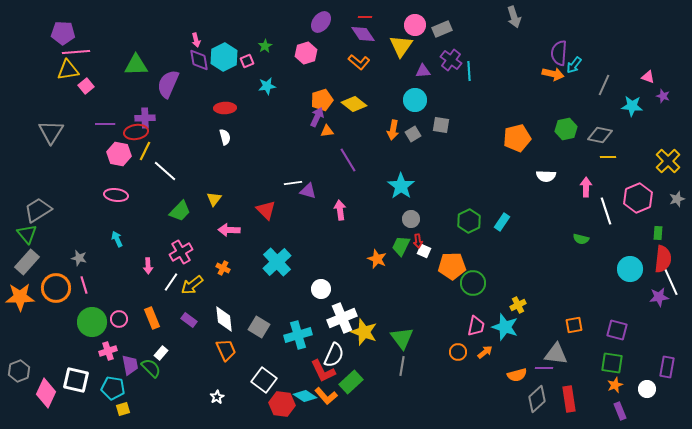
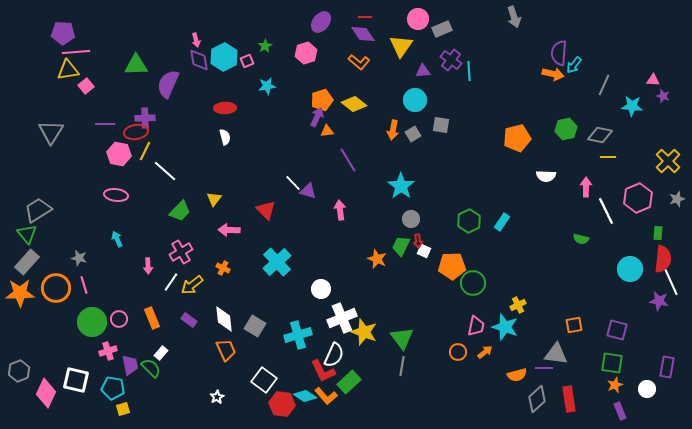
pink circle at (415, 25): moved 3 px right, 6 px up
pink triangle at (648, 77): moved 5 px right, 3 px down; rotated 16 degrees counterclockwise
white line at (293, 183): rotated 54 degrees clockwise
white line at (606, 211): rotated 8 degrees counterclockwise
orange star at (20, 297): moved 4 px up
purple star at (659, 297): moved 4 px down; rotated 18 degrees clockwise
gray square at (259, 327): moved 4 px left, 1 px up
green rectangle at (351, 382): moved 2 px left
